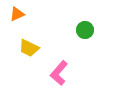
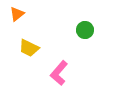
orange triangle: rotated 14 degrees counterclockwise
